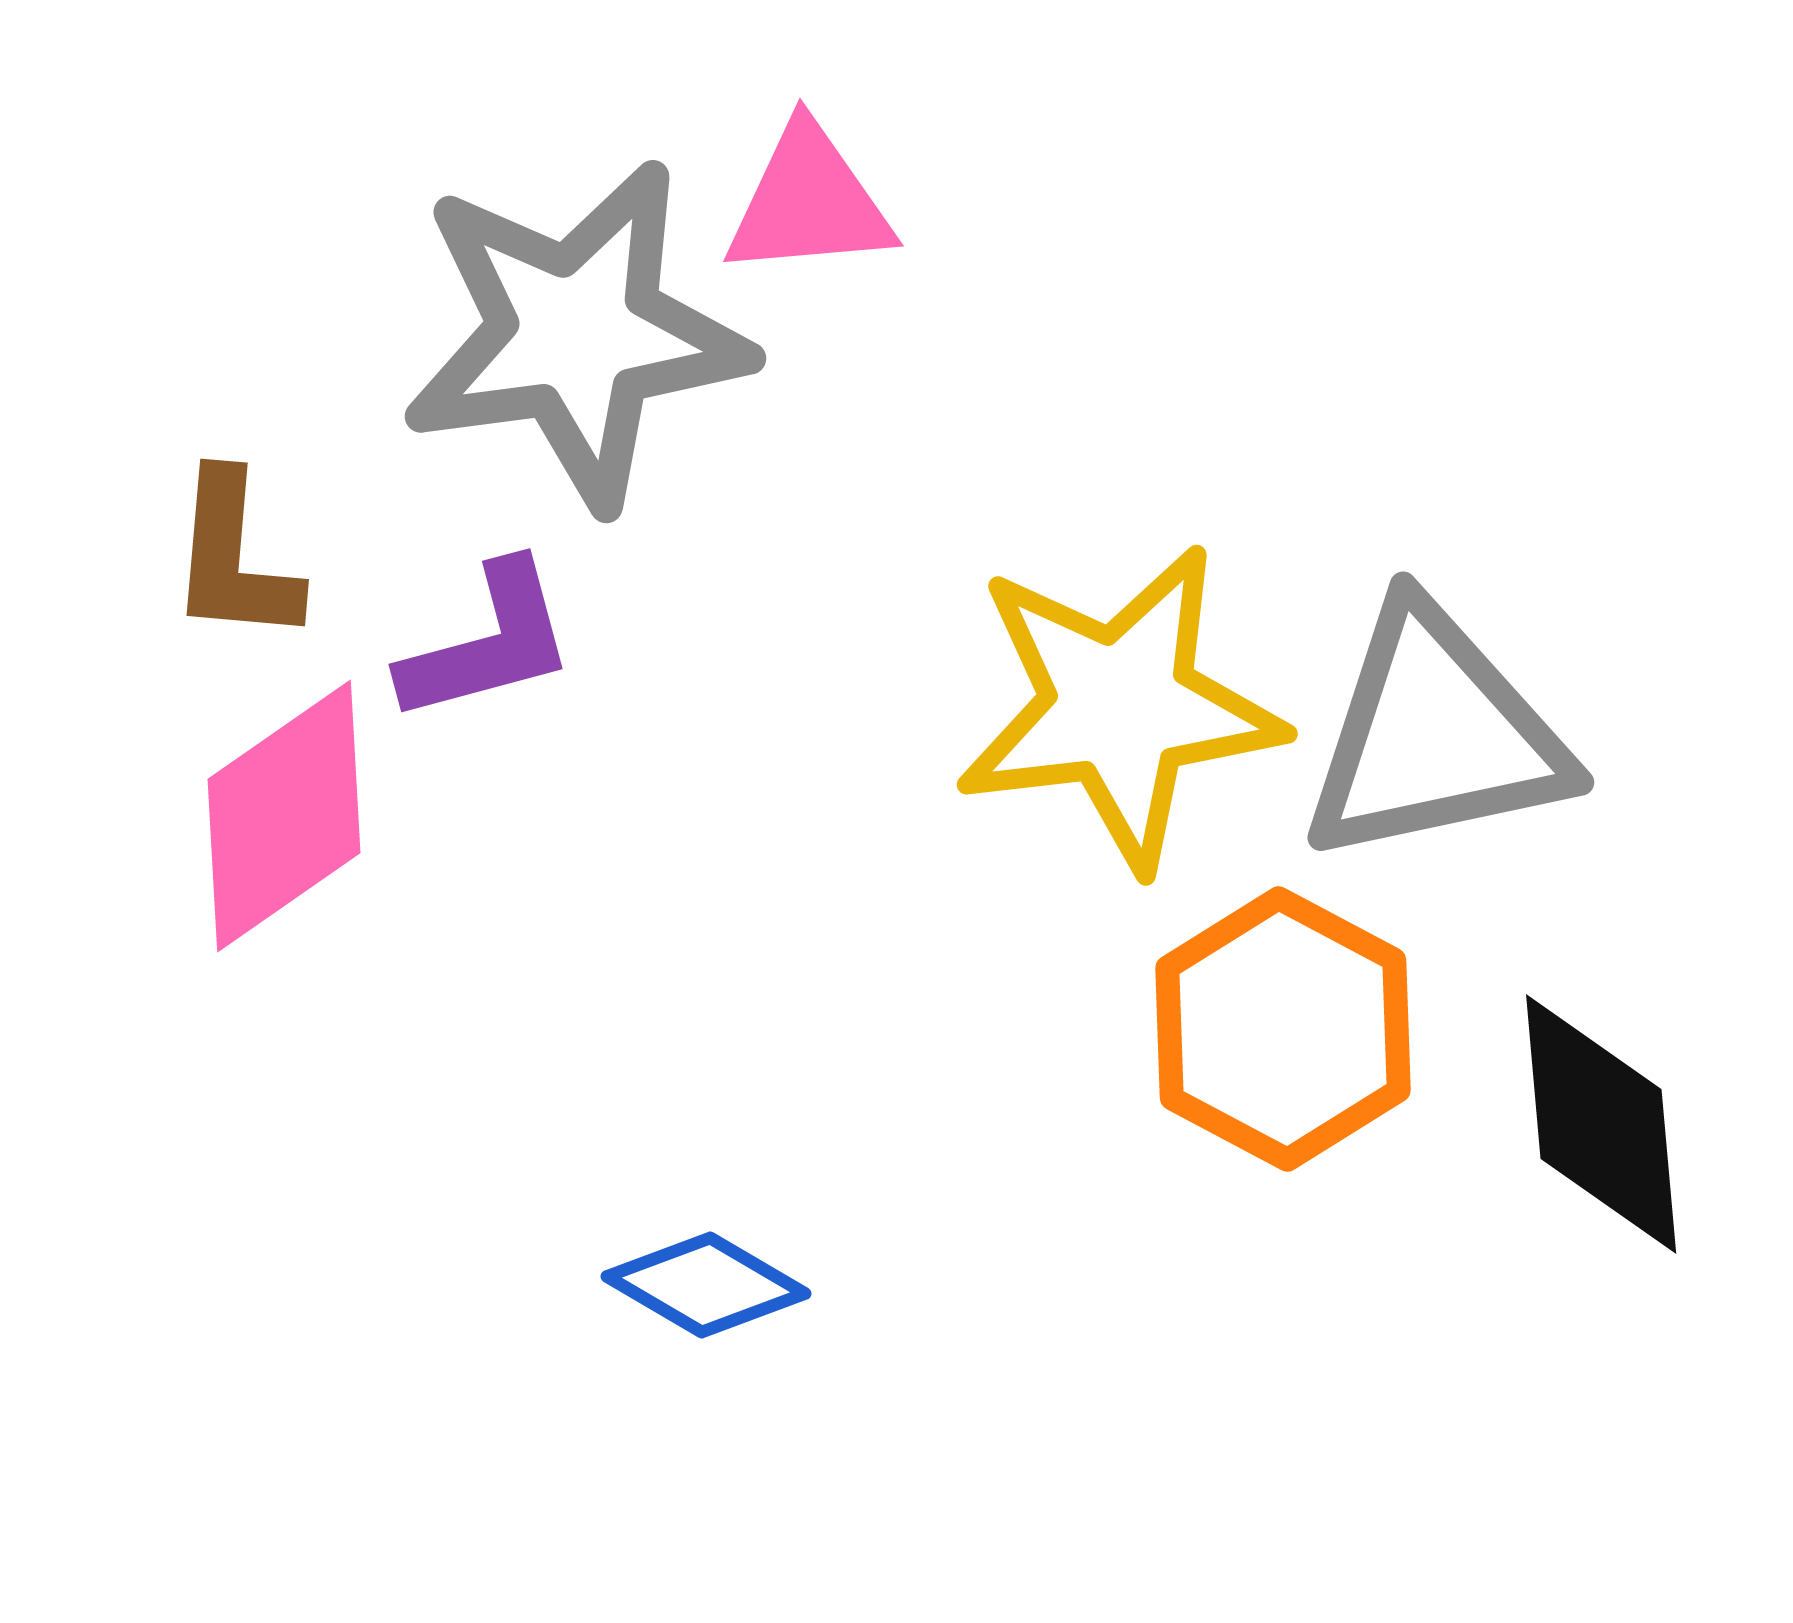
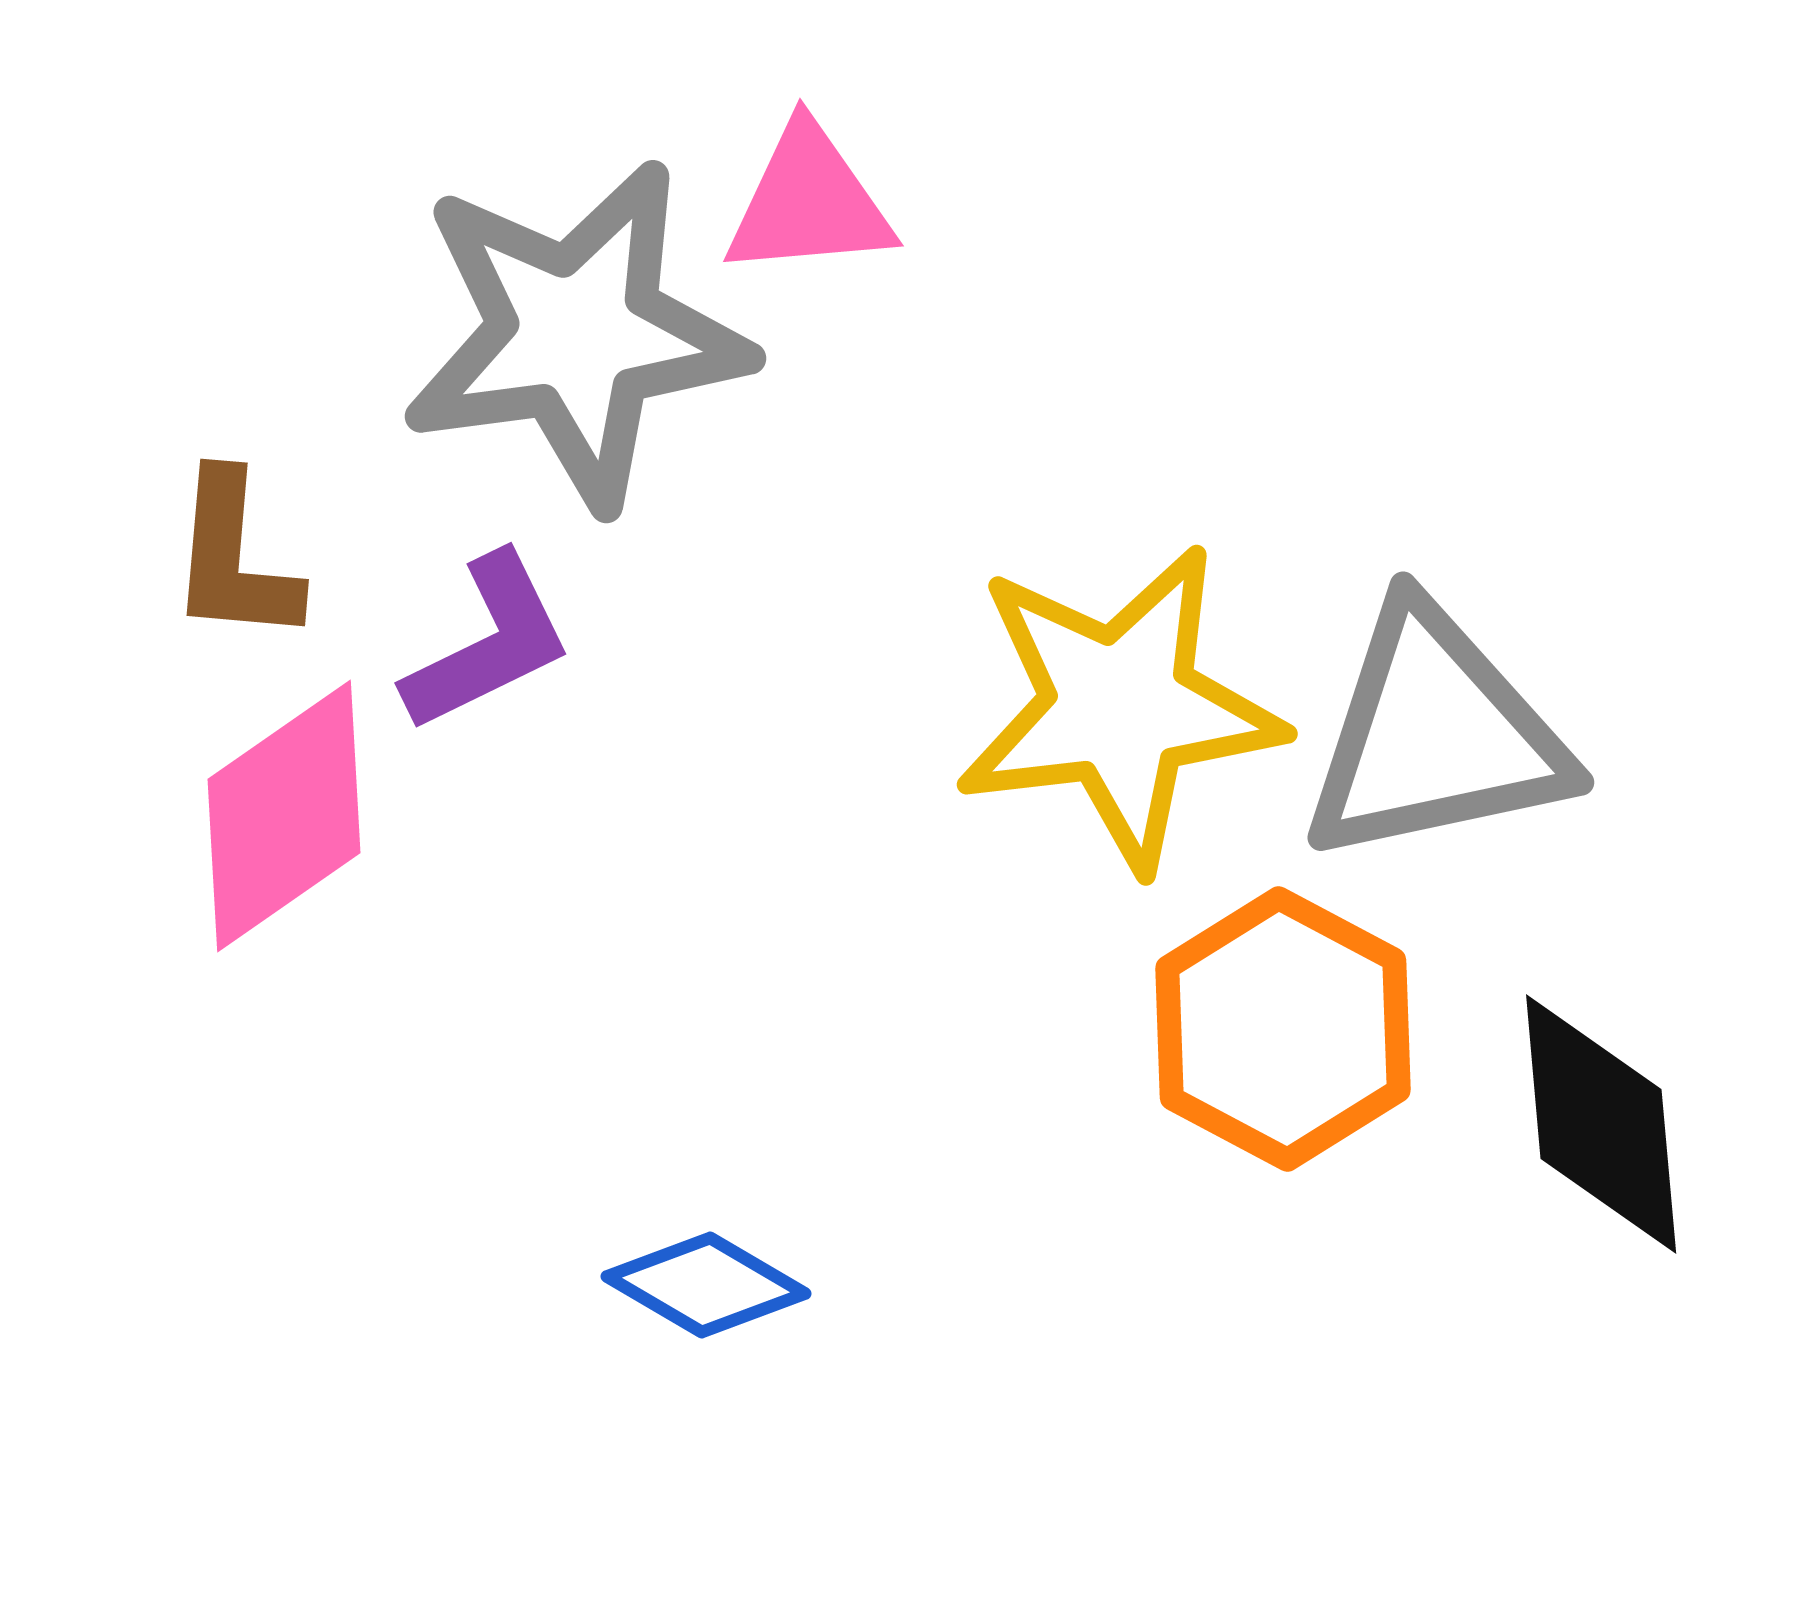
purple L-shape: rotated 11 degrees counterclockwise
